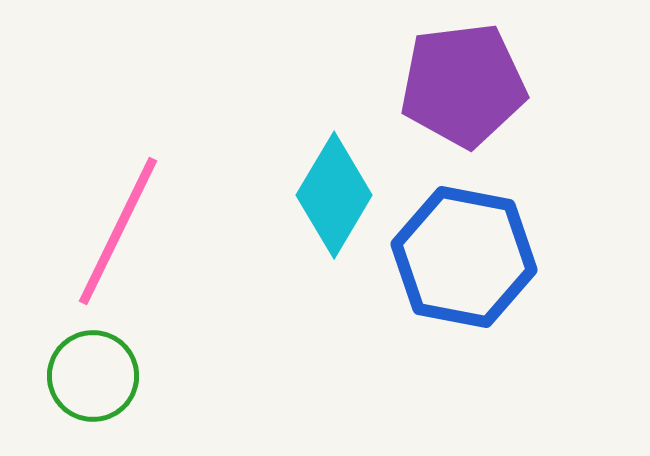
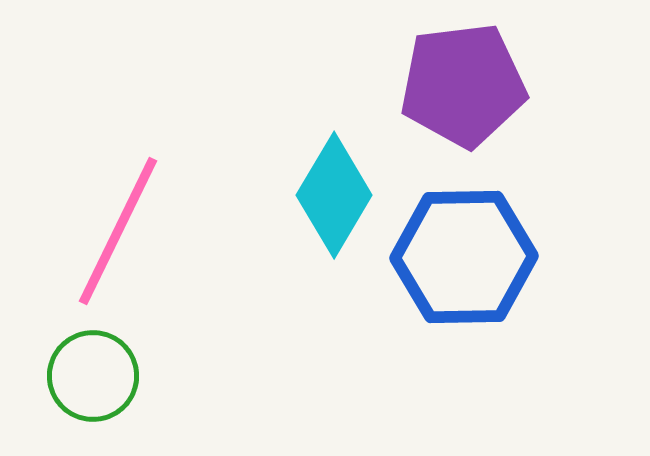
blue hexagon: rotated 12 degrees counterclockwise
